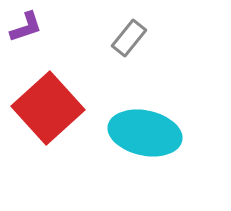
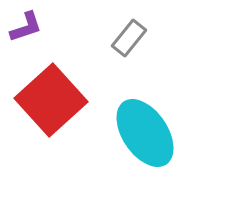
red square: moved 3 px right, 8 px up
cyan ellipse: rotated 44 degrees clockwise
